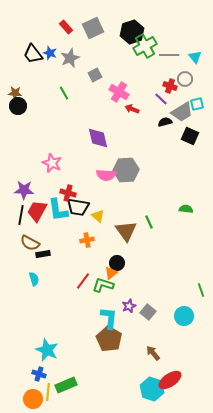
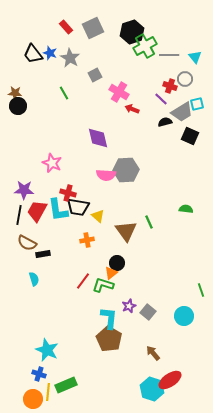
gray star at (70, 58): rotated 18 degrees counterclockwise
black line at (21, 215): moved 2 px left
brown semicircle at (30, 243): moved 3 px left
